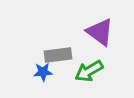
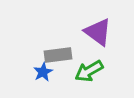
purple triangle: moved 2 px left
blue star: rotated 24 degrees counterclockwise
